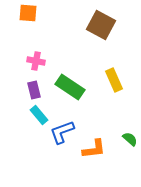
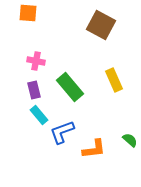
green rectangle: rotated 16 degrees clockwise
green semicircle: moved 1 px down
